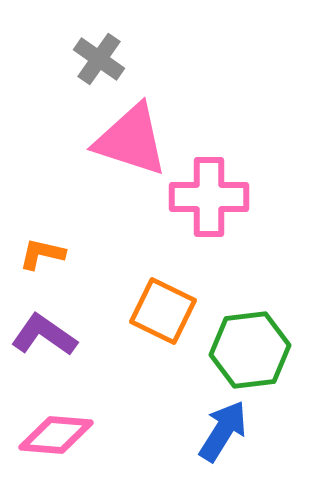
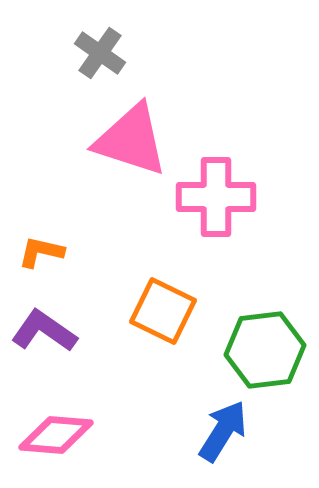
gray cross: moved 1 px right, 6 px up
pink cross: moved 7 px right
orange L-shape: moved 1 px left, 2 px up
purple L-shape: moved 4 px up
green hexagon: moved 15 px right
